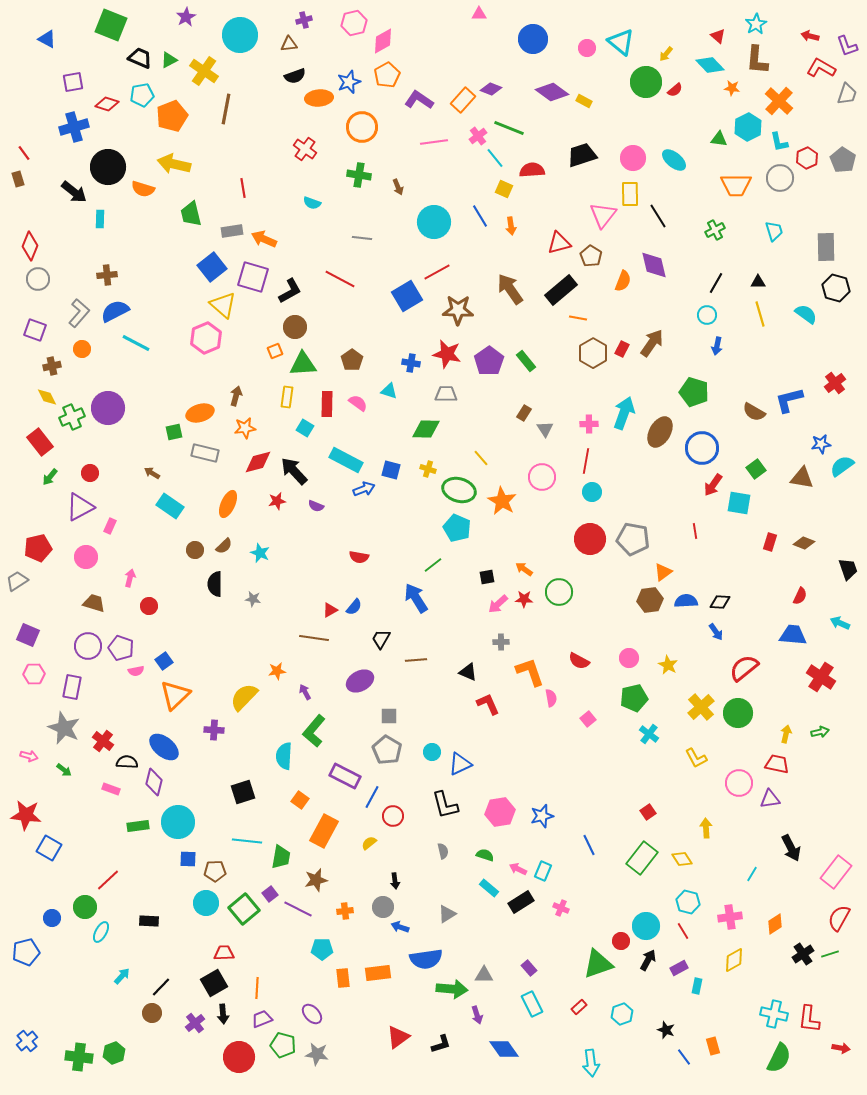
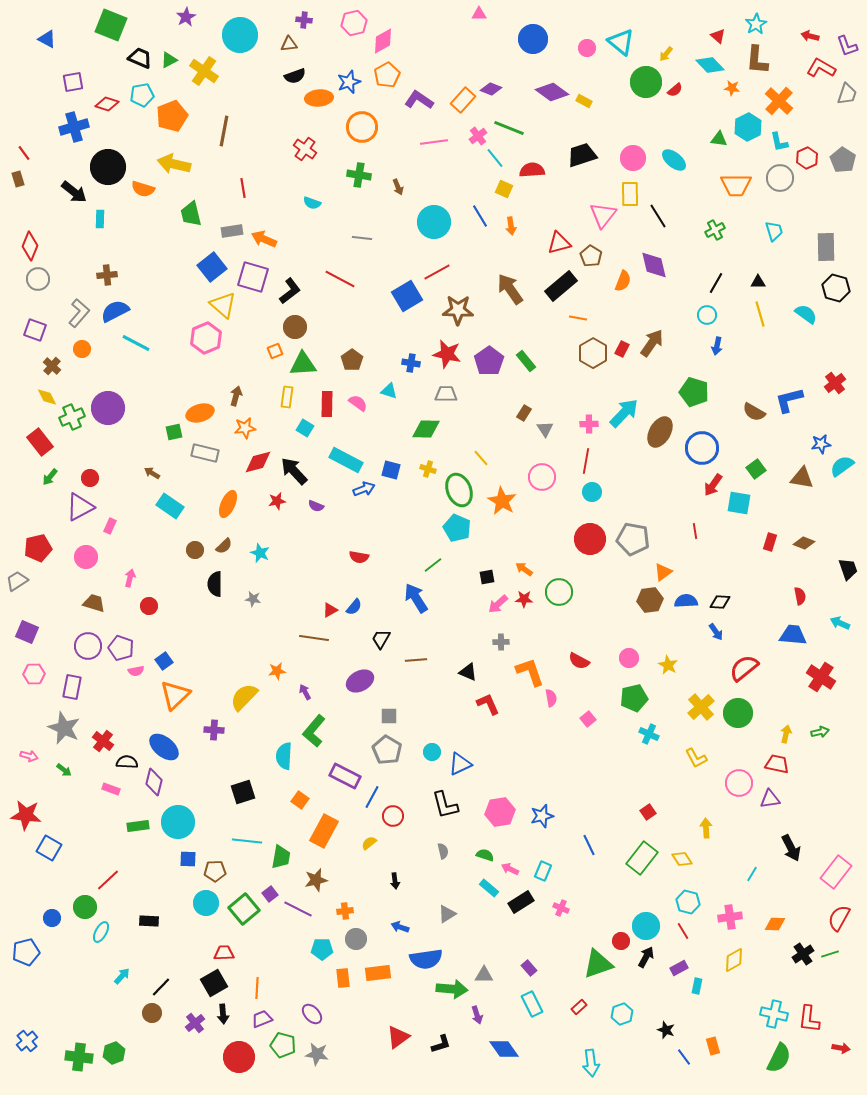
purple cross at (304, 20): rotated 21 degrees clockwise
brown line at (226, 109): moved 2 px left, 22 px down
black rectangle at (561, 290): moved 4 px up
black L-shape at (290, 291): rotated 8 degrees counterclockwise
brown cross at (52, 366): rotated 36 degrees counterclockwise
cyan arrow at (624, 413): rotated 24 degrees clockwise
red circle at (90, 473): moved 5 px down
green ellipse at (459, 490): rotated 52 degrees clockwise
red semicircle at (800, 596): rotated 36 degrees counterclockwise
purple square at (28, 635): moved 1 px left, 3 px up
cyan cross at (649, 734): rotated 12 degrees counterclockwise
pink arrow at (518, 869): moved 8 px left
gray circle at (383, 907): moved 27 px left, 32 px down
orange diamond at (775, 924): rotated 35 degrees clockwise
black arrow at (648, 960): moved 2 px left, 3 px up
